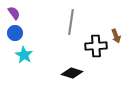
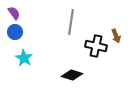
blue circle: moved 1 px up
black cross: rotated 15 degrees clockwise
cyan star: moved 3 px down
black diamond: moved 2 px down
